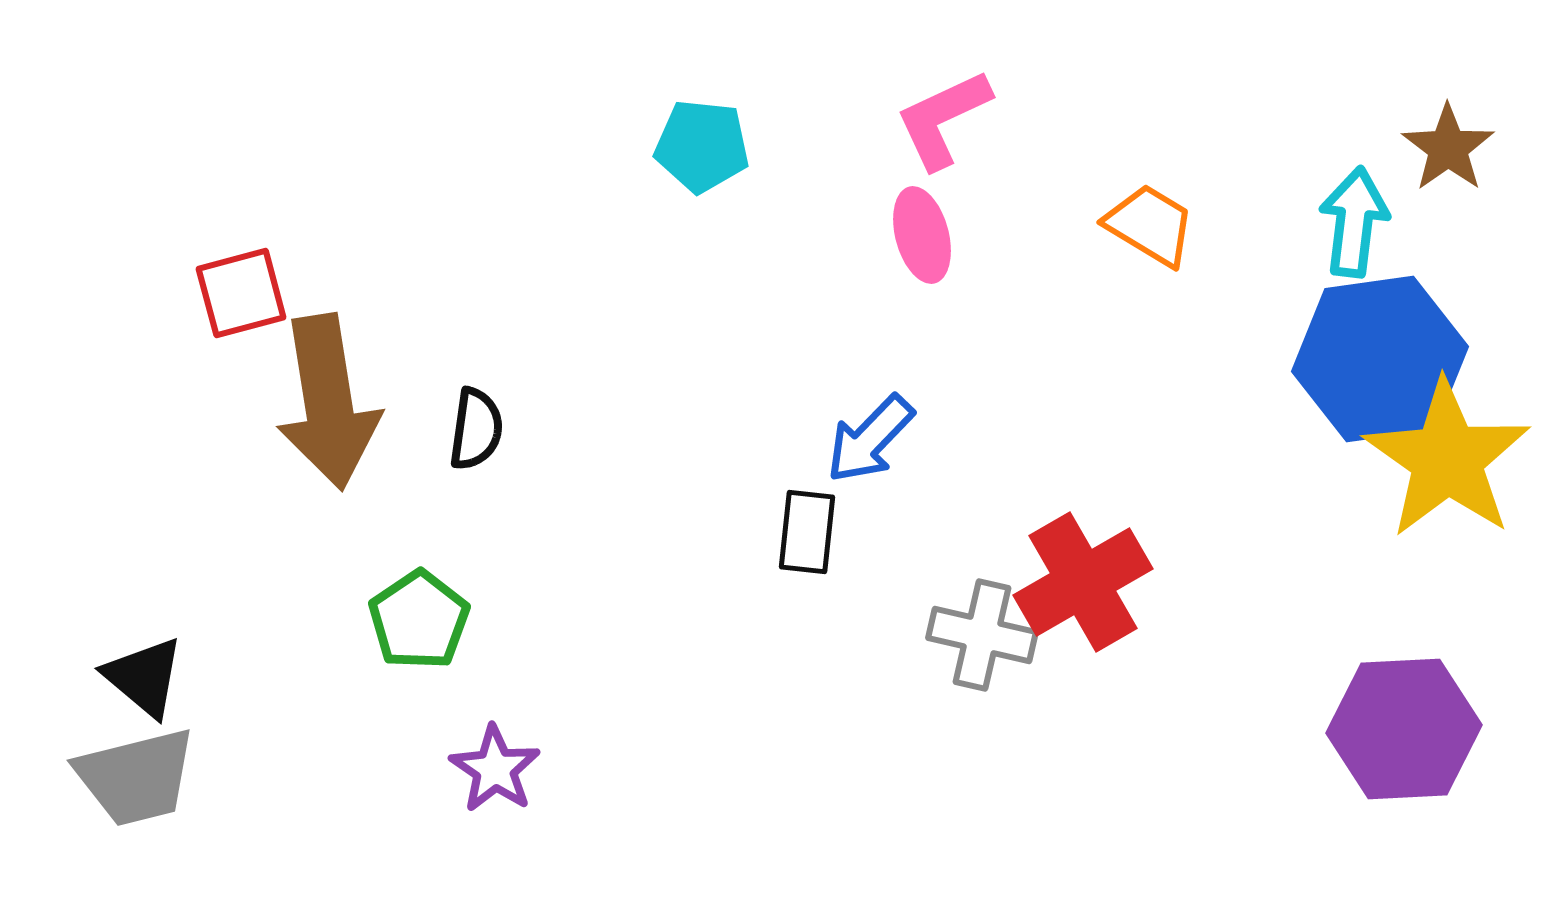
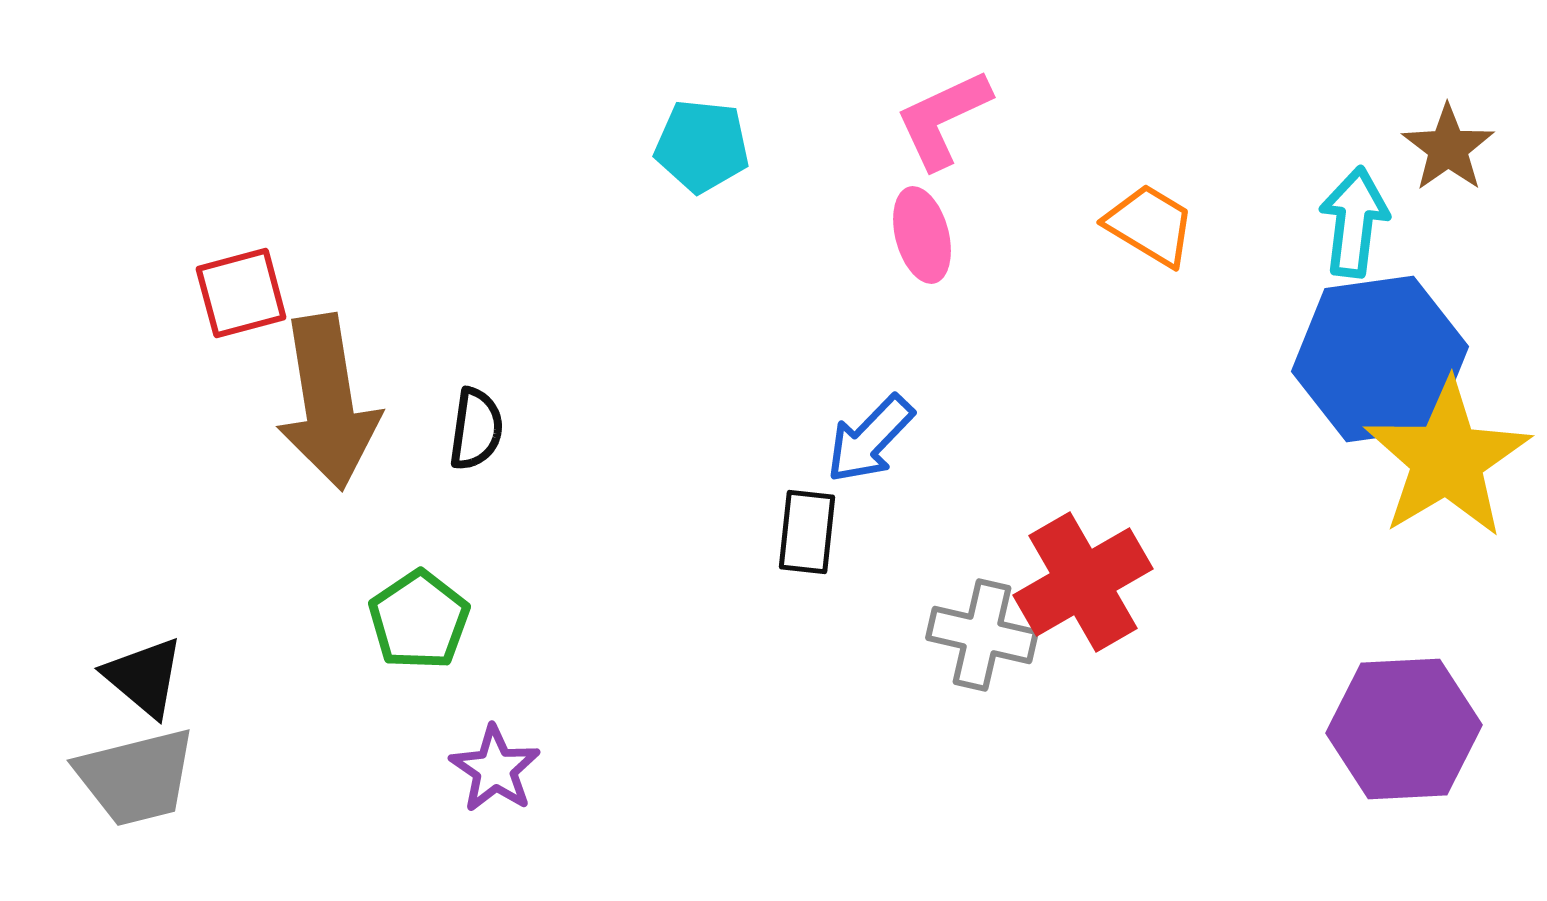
yellow star: rotated 6 degrees clockwise
